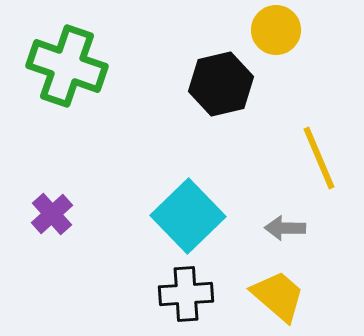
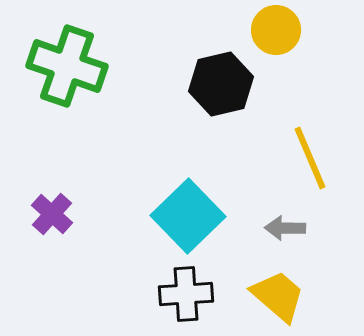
yellow line: moved 9 px left
purple cross: rotated 6 degrees counterclockwise
